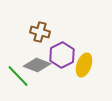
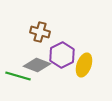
green line: rotated 30 degrees counterclockwise
